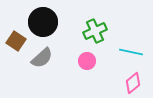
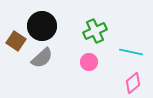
black circle: moved 1 px left, 4 px down
pink circle: moved 2 px right, 1 px down
